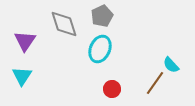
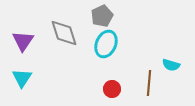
gray diamond: moved 9 px down
purple triangle: moved 2 px left
cyan ellipse: moved 6 px right, 5 px up
cyan semicircle: rotated 30 degrees counterclockwise
cyan triangle: moved 2 px down
brown line: moved 6 px left; rotated 30 degrees counterclockwise
